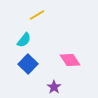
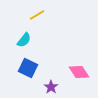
pink diamond: moved 9 px right, 12 px down
blue square: moved 4 px down; rotated 18 degrees counterclockwise
purple star: moved 3 px left
